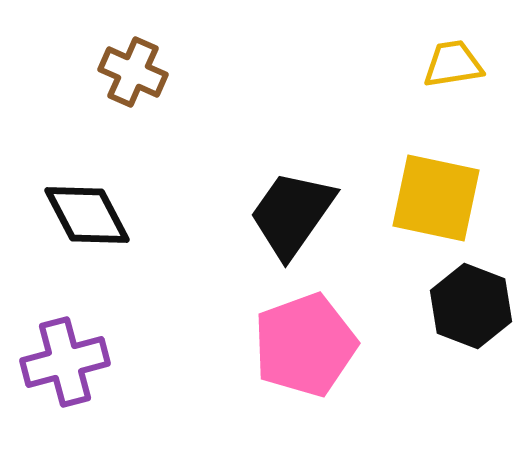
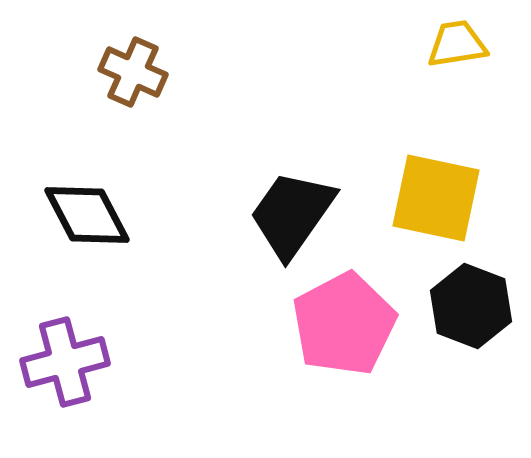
yellow trapezoid: moved 4 px right, 20 px up
pink pentagon: moved 39 px right, 21 px up; rotated 8 degrees counterclockwise
